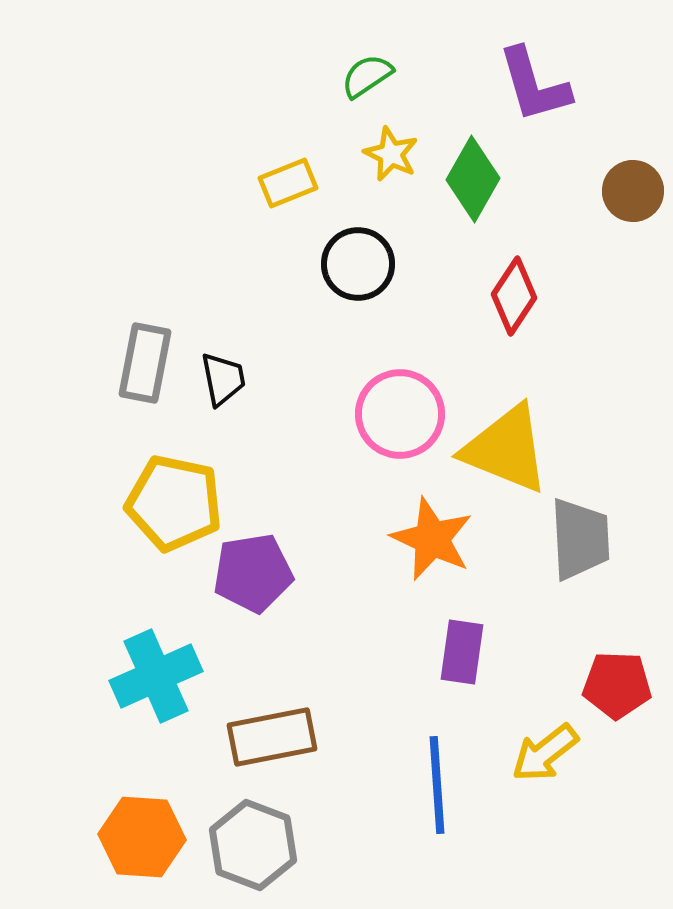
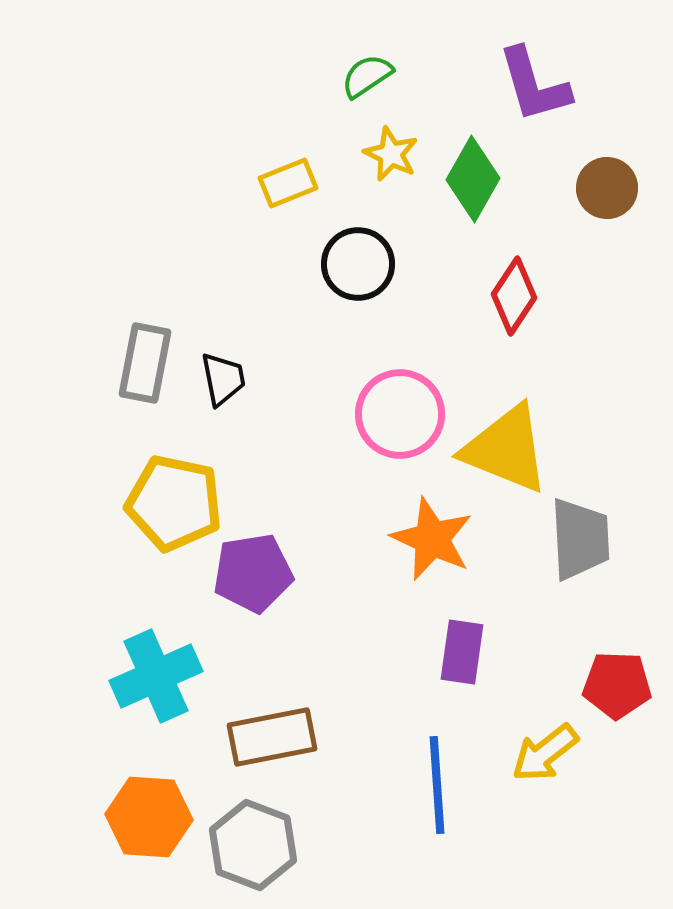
brown circle: moved 26 px left, 3 px up
orange hexagon: moved 7 px right, 20 px up
